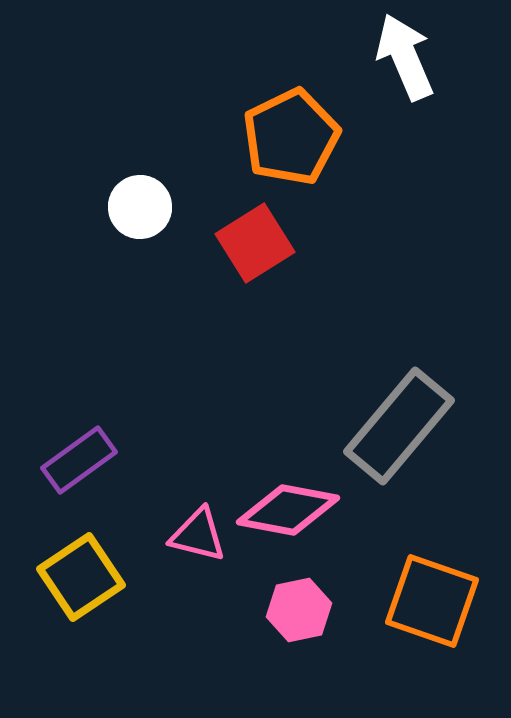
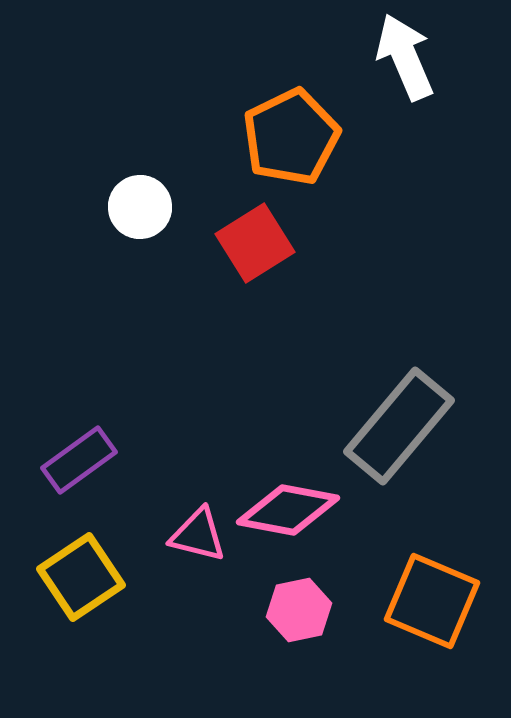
orange square: rotated 4 degrees clockwise
